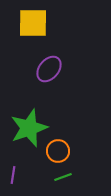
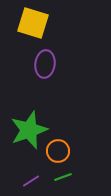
yellow square: rotated 16 degrees clockwise
purple ellipse: moved 4 px left, 5 px up; rotated 32 degrees counterclockwise
green star: moved 2 px down
purple line: moved 18 px right, 6 px down; rotated 48 degrees clockwise
